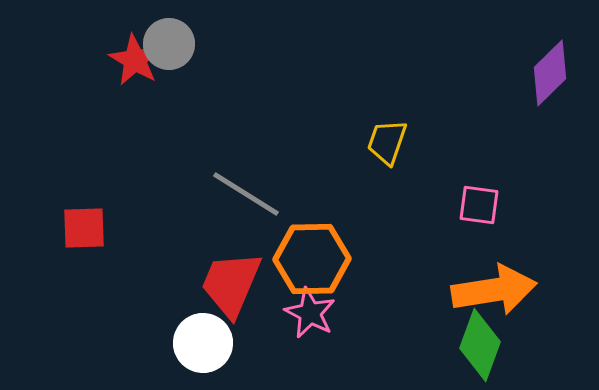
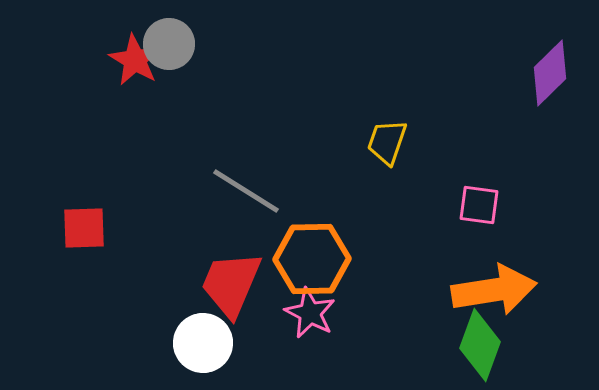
gray line: moved 3 px up
